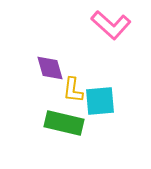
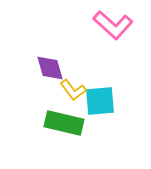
pink L-shape: moved 2 px right
yellow L-shape: rotated 44 degrees counterclockwise
